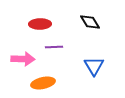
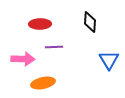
black diamond: rotated 35 degrees clockwise
blue triangle: moved 15 px right, 6 px up
